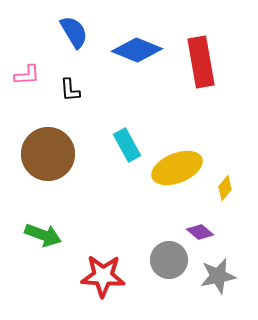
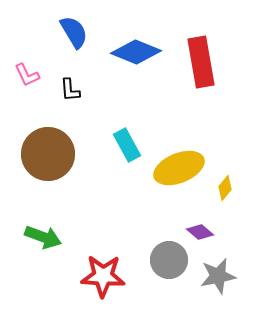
blue diamond: moved 1 px left, 2 px down
pink L-shape: rotated 68 degrees clockwise
yellow ellipse: moved 2 px right
green arrow: moved 2 px down
